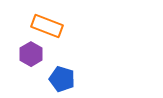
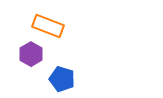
orange rectangle: moved 1 px right
